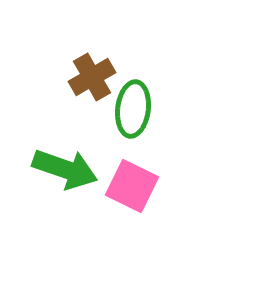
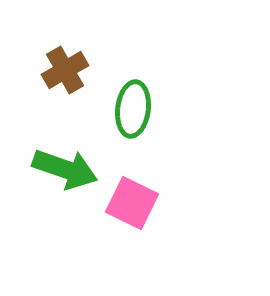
brown cross: moved 27 px left, 7 px up
pink square: moved 17 px down
